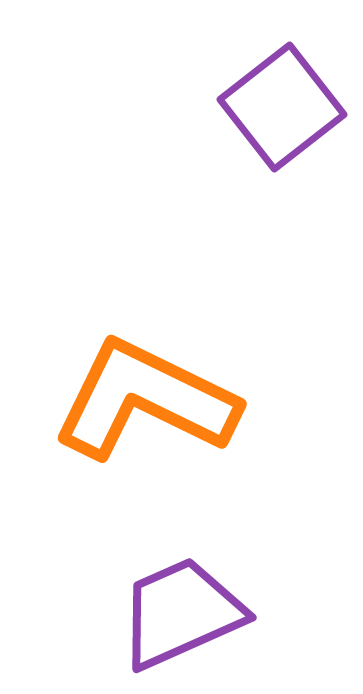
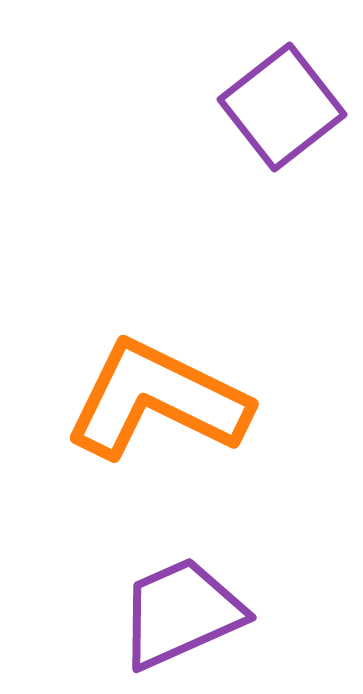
orange L-shape: moved 12 px right
